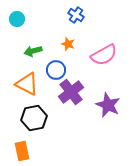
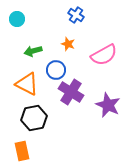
purple cross: rotated 20 degrees counterclockwise
